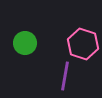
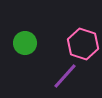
purple line: rotated 32 degrees clockwise
